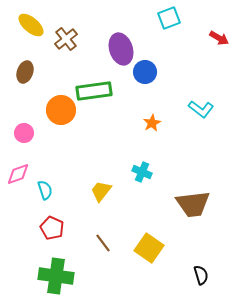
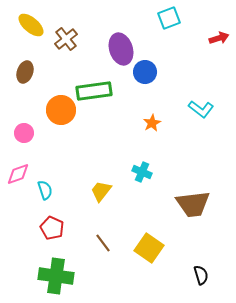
red arrow: rotated 48 degrees counterclockwise
